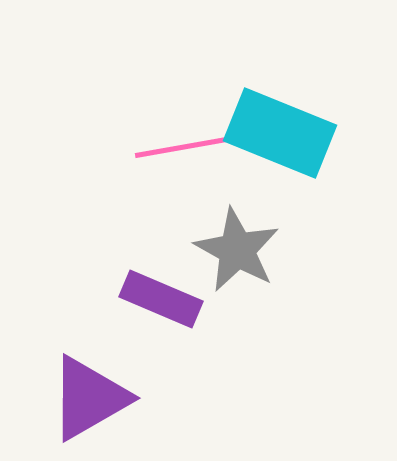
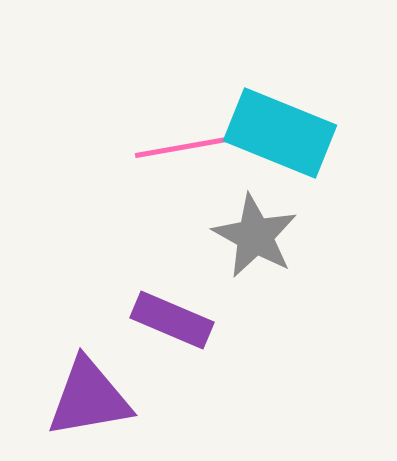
gray star: moved 18 px right, 14 px up
purple rectangle: moved 11 px right, 21 px down
purple triangle: rotated 20 degrees clockwise
